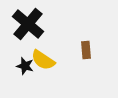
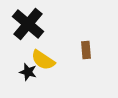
black star: moved 3 px right, 6 px down
